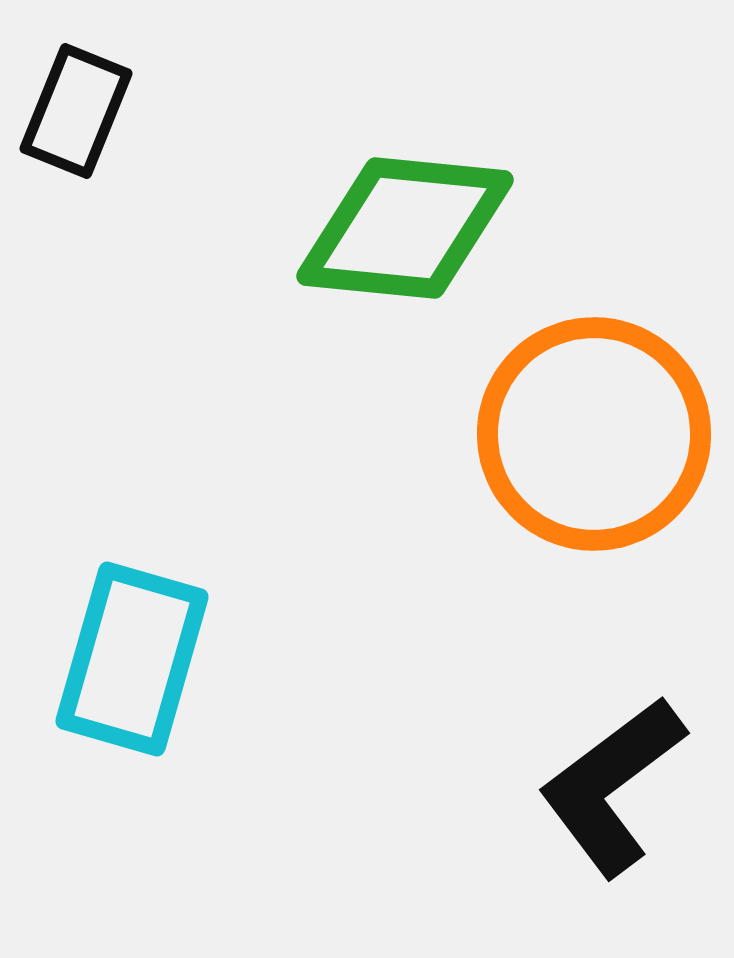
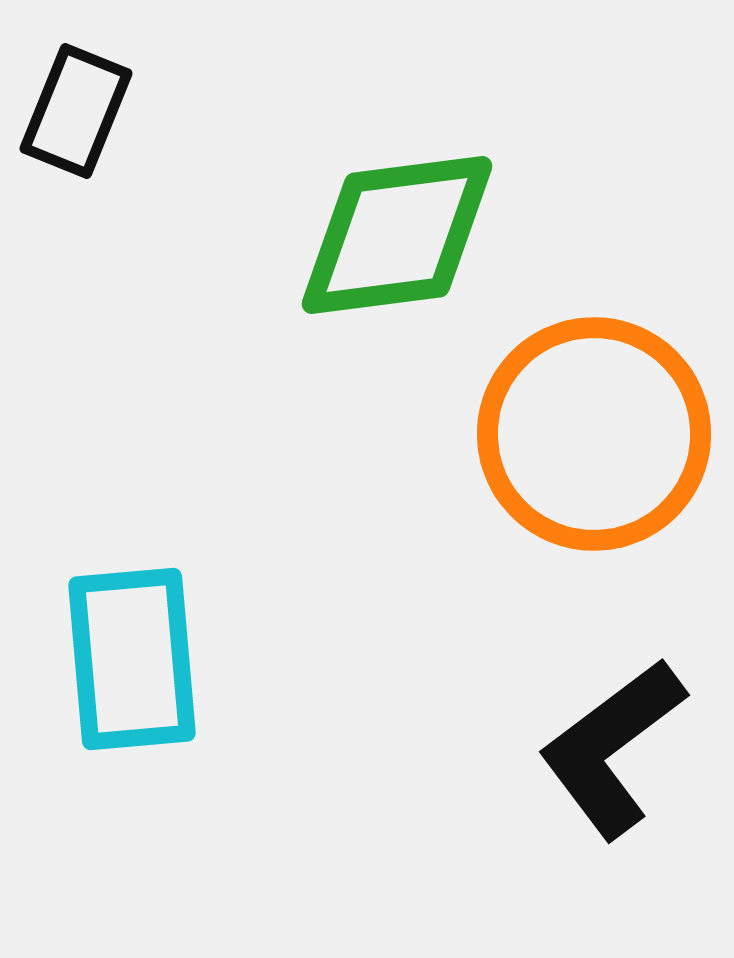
green diamond: moved 8 px left, 7 px down; rotated 13 degrees counterclockwise
cyan rectangle: rotated 21 degrees counterclockwise
black L-shape: moved 38 px up
